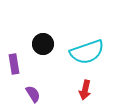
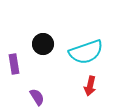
cyan semicircle: moved 1 px left
red arrow: moved 5 px right, 4 px up
purple semicircle: moved 4 px right, 3 px down
